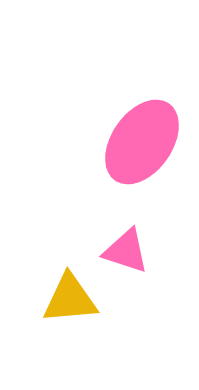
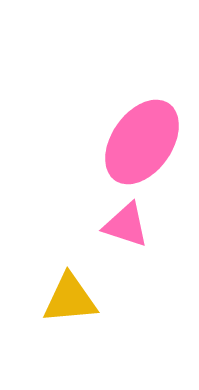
pink triangle: moved 26 px up
